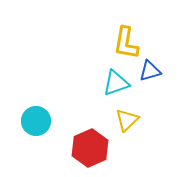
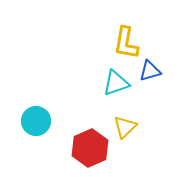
yellow triangle: moved 2 px left, 7 px down
